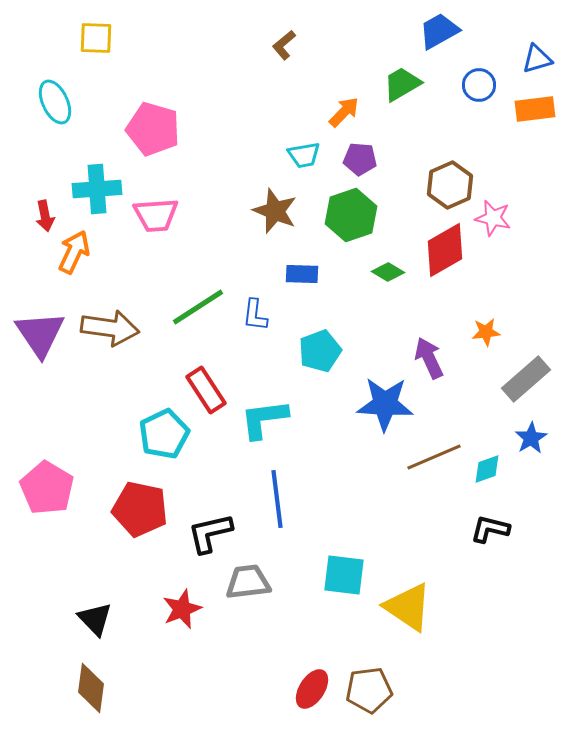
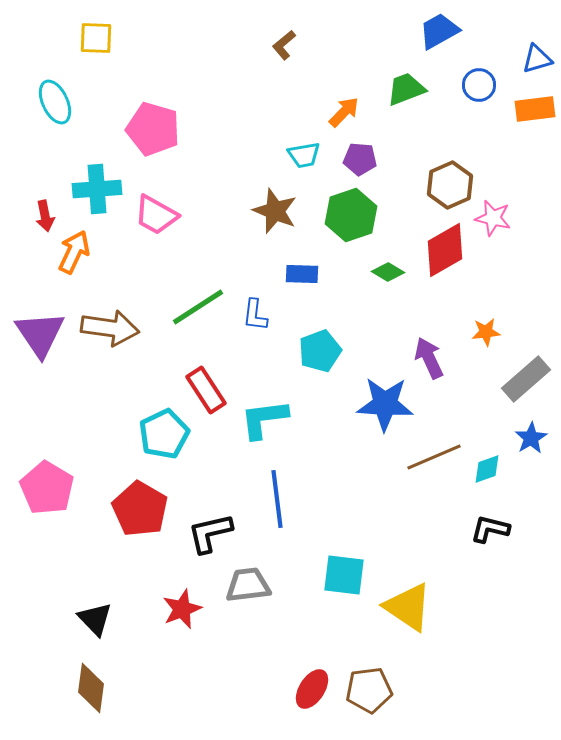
green trapezoid at (402, 84): moved 4 px right, 5 px down; rotated 9 degrees clockwise
pink trapezoid at (156, 215): rotated 33 degrees clockwise
red pentagon at (140, 509): rotated 18 degrees clockwise
gray trapezoid at (248, 582): moved 3 px down
